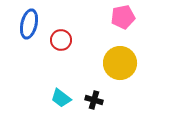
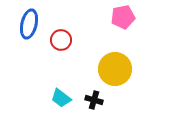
yellow circle: moved 5 px left, 6 px down
